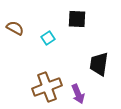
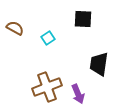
black square: moved 6 px right
